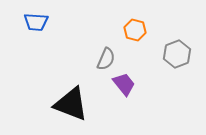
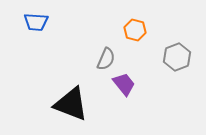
gray hexagon: moved 3 px down
